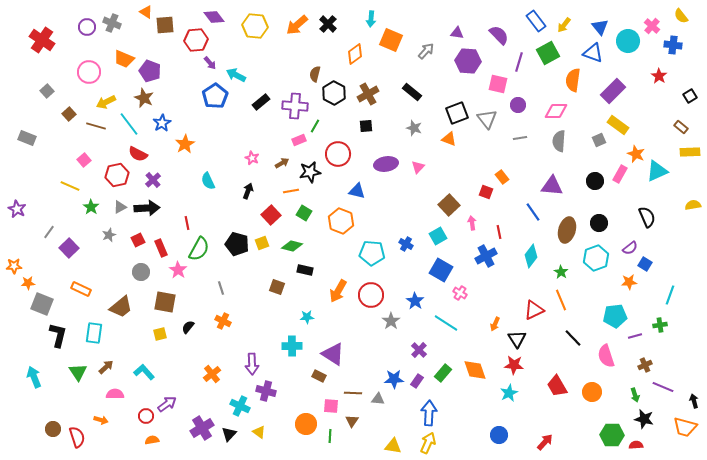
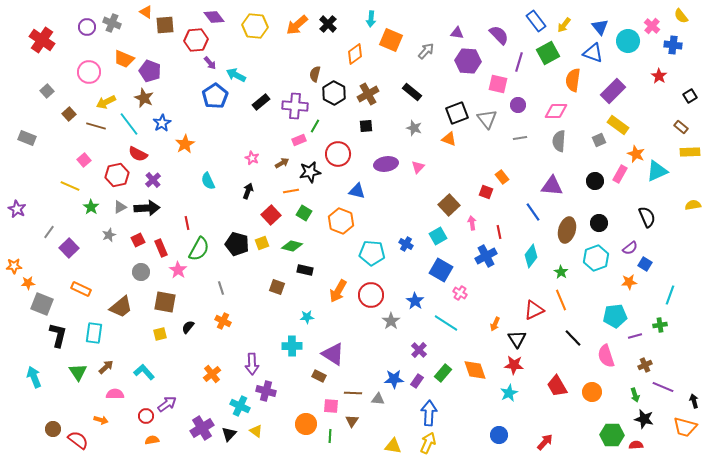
yellow triangle at (259, 432): moved 3 px left, 1 px up
red semicircle at (77, 437): moved 1 px right, 3 px down; rotated 35 degrees counterclockwise
